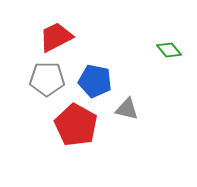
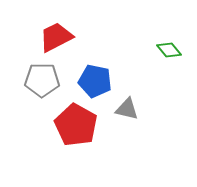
gray pentagon: moved 5 px left, 1 px down
